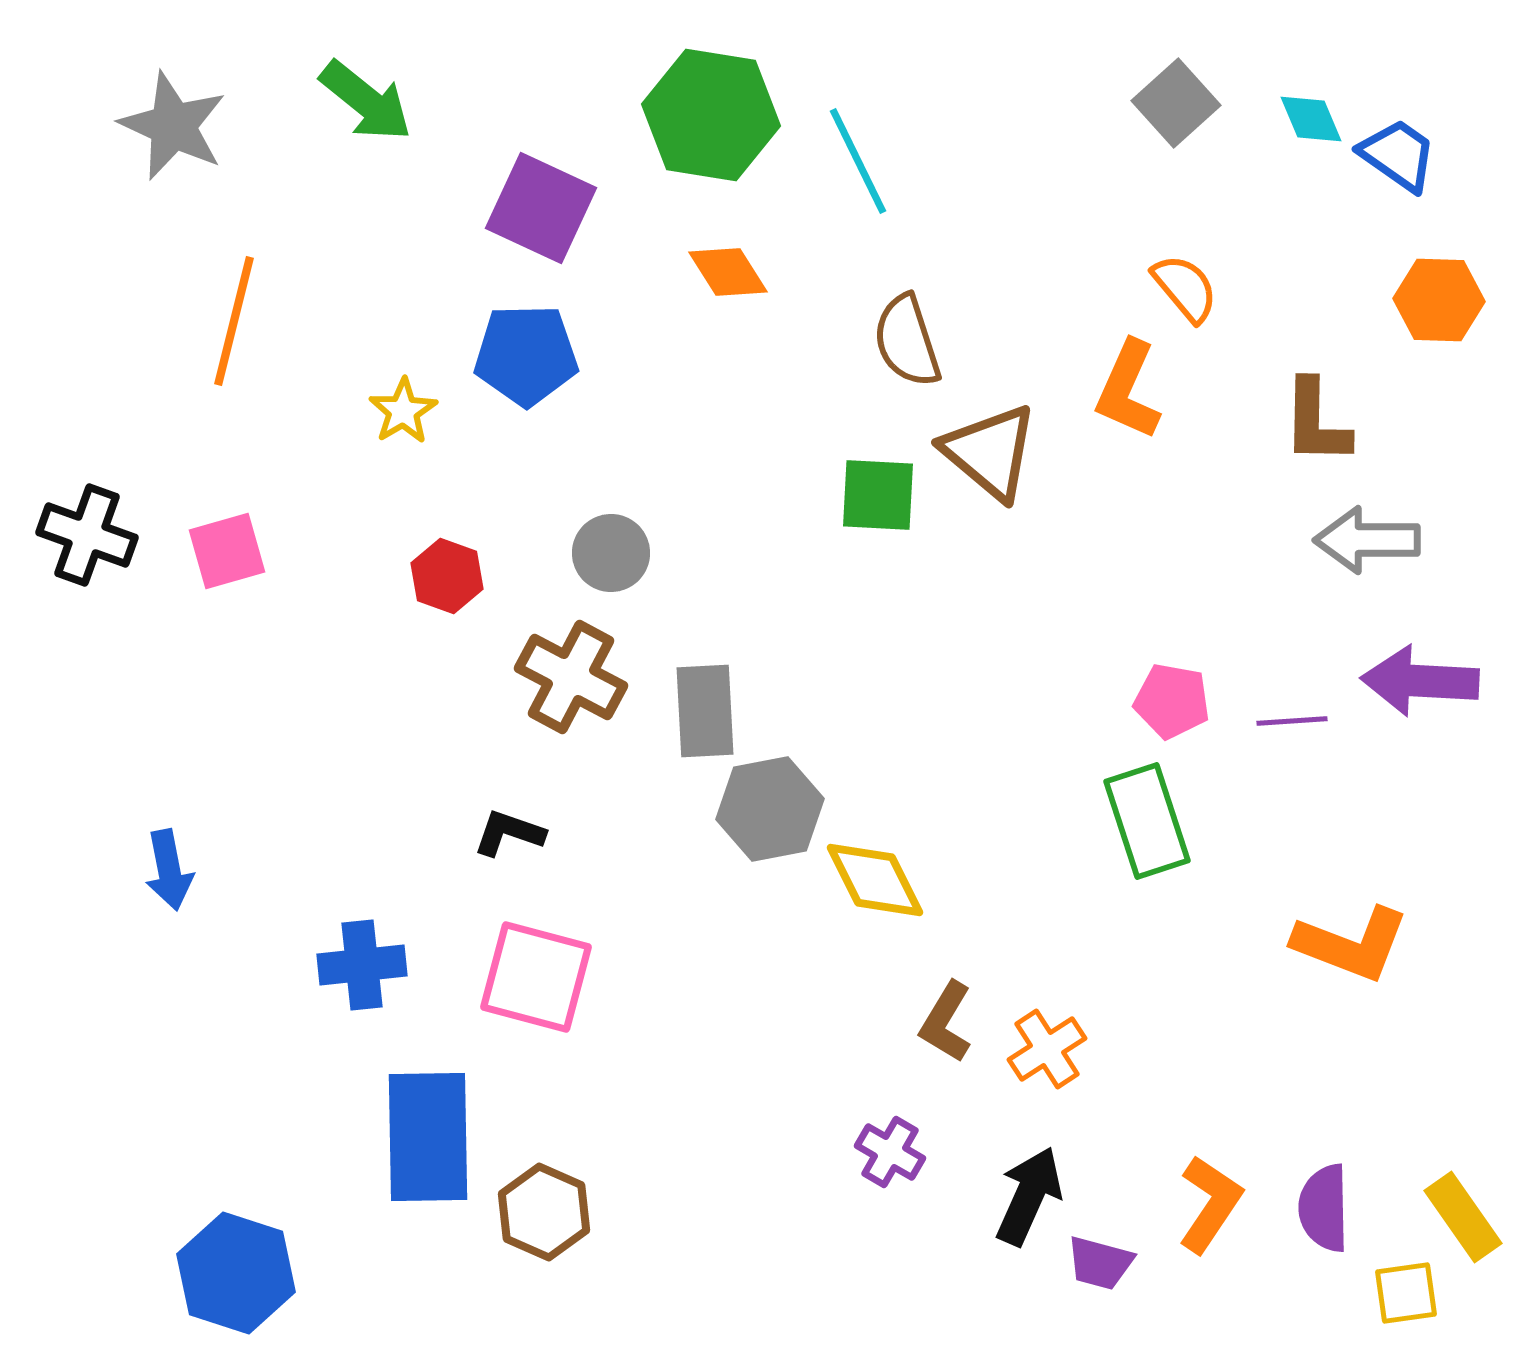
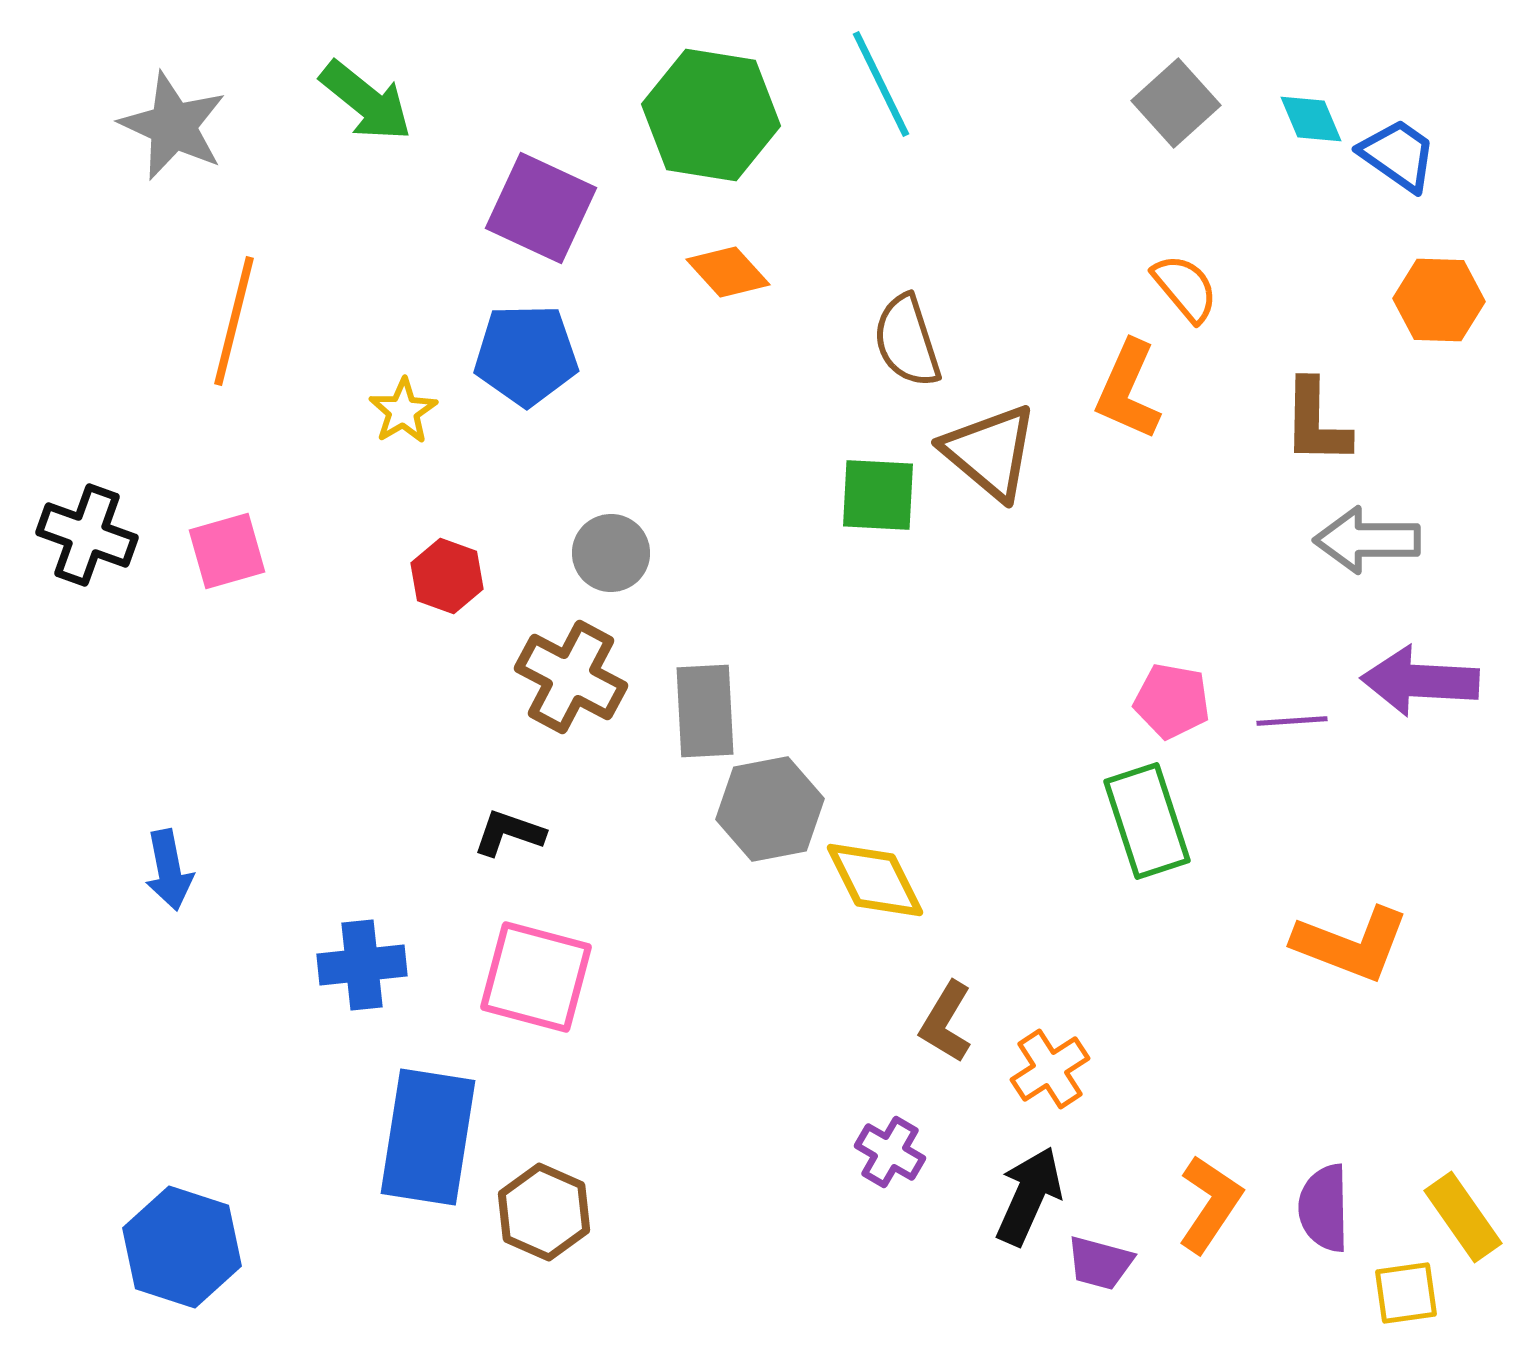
cyan line at (858, 161): moved 23 px right, 77 px up
orange diamond at (728, 272): rotated 10 degrees counterclockwise
orange cross at (1047, 1049): moved 3 px right, 20 px down
blue rectangle at (428, 1137): rotated 10 degrees clockwise
blue hexagon at (236, 1273): moved 54 px left, 26 px up
